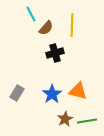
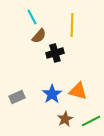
cyan line: moved 1 px right, 3 px down
brown semicircle: moved 7 px left, 8 px down
gray rectangle: moved 4 px down; rotated 35 degrees clockwise
green line: moved 4 px right; rotated 18 degrees counterclockwise
